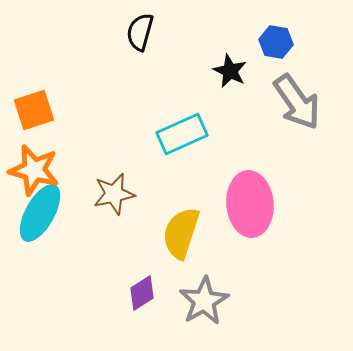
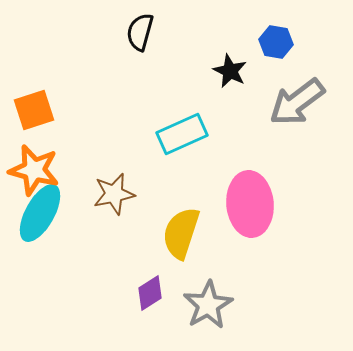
gray arrow: rotated 88 degrees clockwise
purple diamond: moved 8 px right
gray star: moved 4 px right, 4 px down
